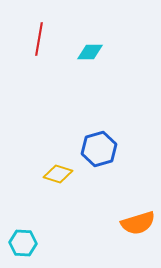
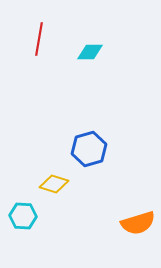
blue hexagon: moved 10 px left
yellow diamond: moved 4 px left, 10 px down
cyan hexagon: moved 27 px up
